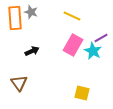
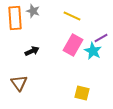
gray star: moved 2 px right, 1 px up
